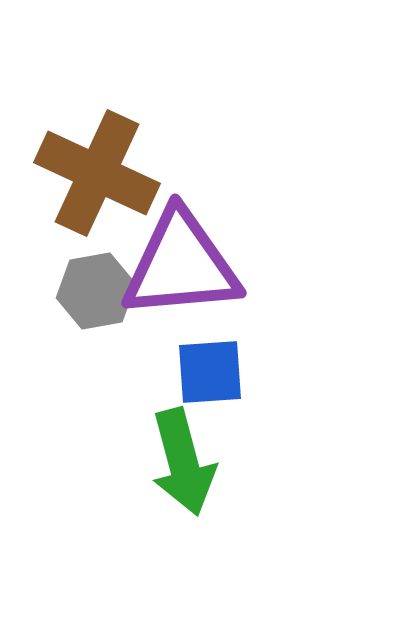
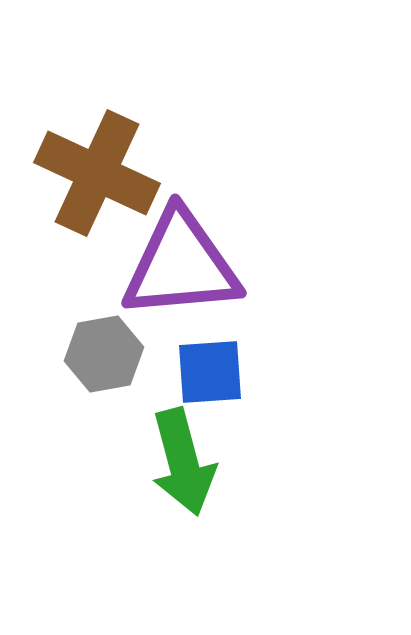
gray hexagon: moved 8 px right, 63 px down
